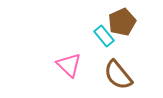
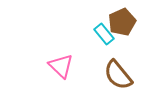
cyan rectangle: moved 2 px up
pink triangle: moved 8 px left, 1 px down
